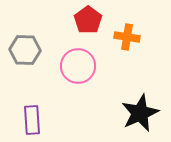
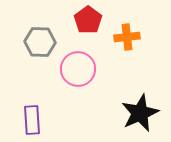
orange cross: rotated 15 degrees counterclockwise
gray hexagon: moved 15 px right, 8 px up
pink circle: moved 3 px down
